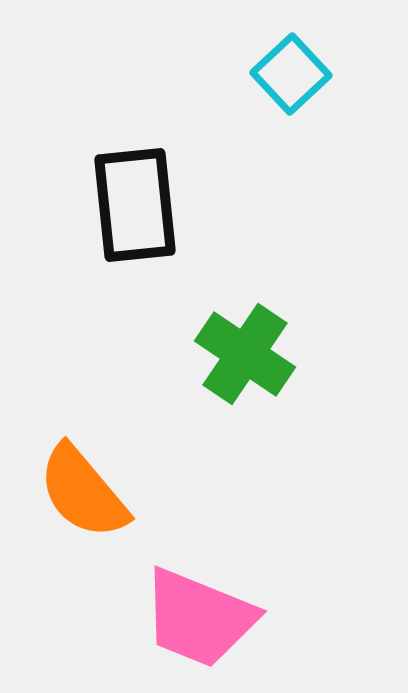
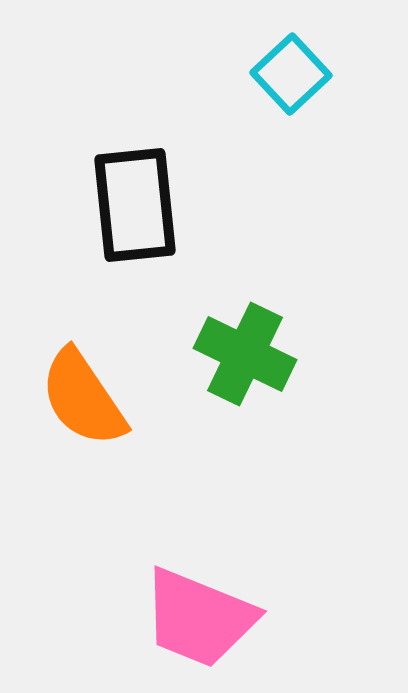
green cross: rotated 8 degrees counterclockwise
orange semicircle: moved 94 px up; rotated 6 degrees clockwise
